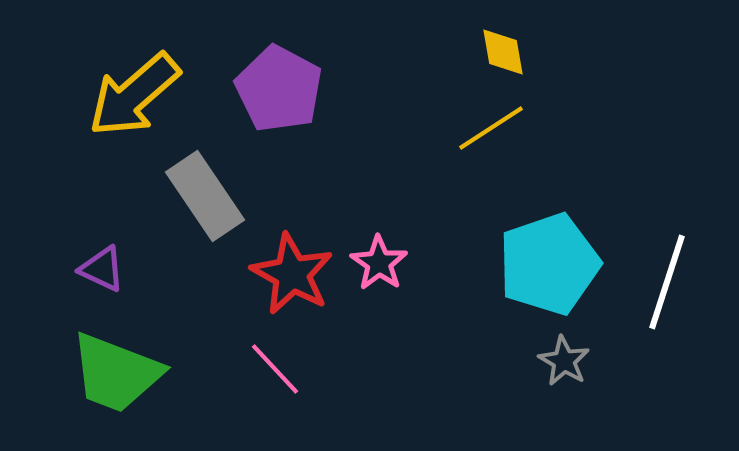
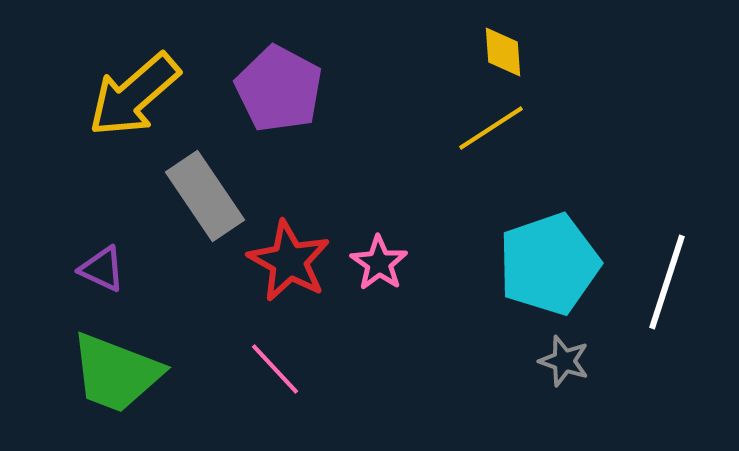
yellow diamond: rotated 6 degrees clockwise
red star: moved 3 px left, 13 px up
gray star: rotated 12 degrees counterclockwise
